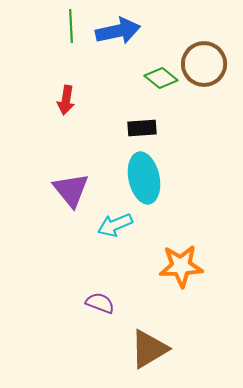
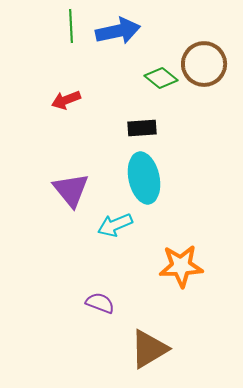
red arrow: rotated 60 degrees clockwise
